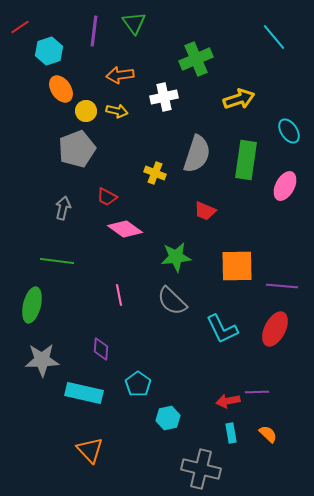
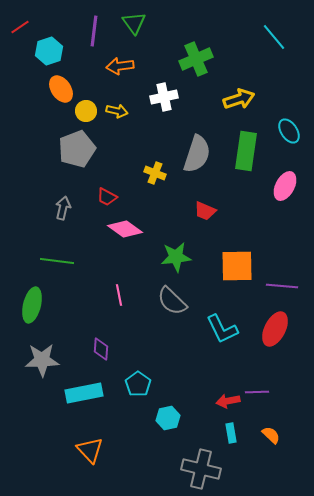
orange arrow at (120, 75): moved 9 px up
green rectangle at (246, 160): moved 9 px up
cyan rectangle at (84, 393): rotated 24 degrees counterclockwise
orange semicircle at (268, 434): moved 3 px right, 1 px down
